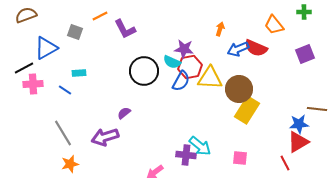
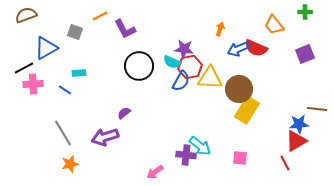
green cross: moved 1 px right
black circle: moved 5 px left, 5 px up
red triangle: moved 2 px left, 1 px up
